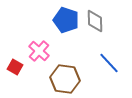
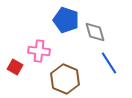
gray diamond: moved 11 px down; rotated 15 degrees counterclockwise
pink cross: rotated 35 degrees counterclockwise
blue line: rotated 10 degrees clockwise
brown hexagon: rotated 16 degrees clockwise
